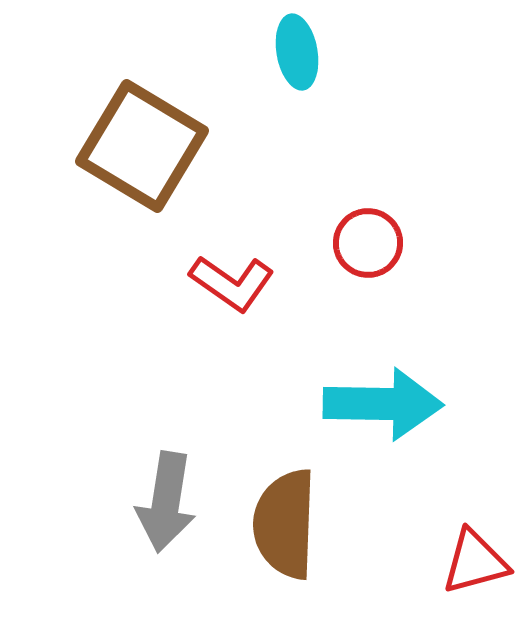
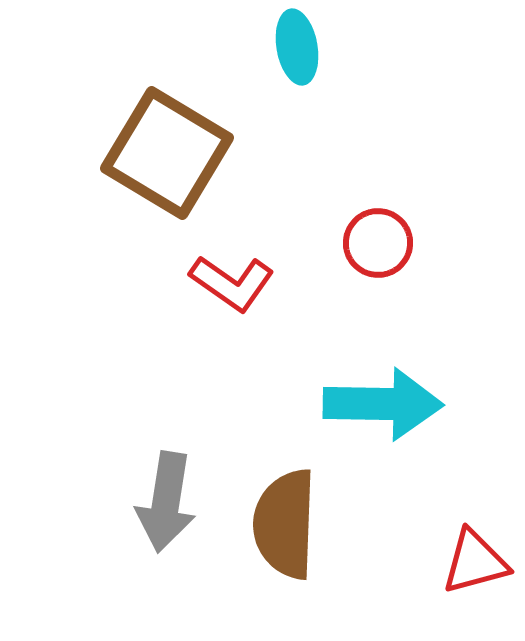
cyan ellipse: moved 5 px up
brown square: moved 25 px right, 7 px down
red circle: moved 10 px right
